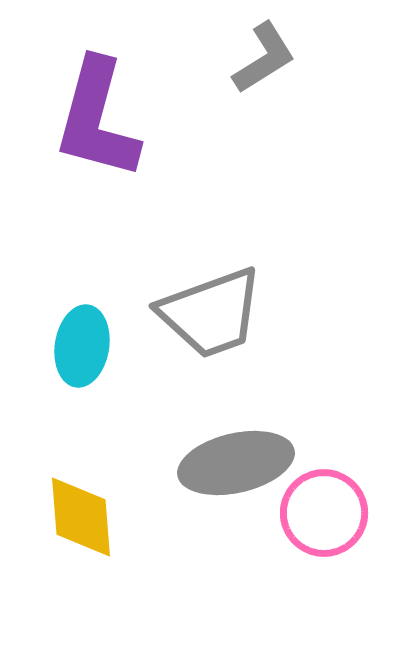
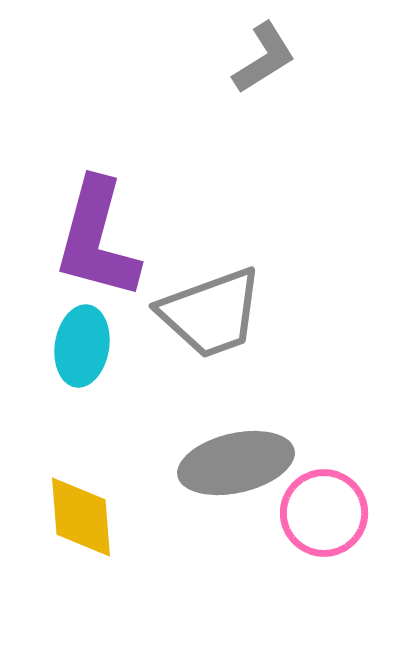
purple L-shape: moved 120 px down
